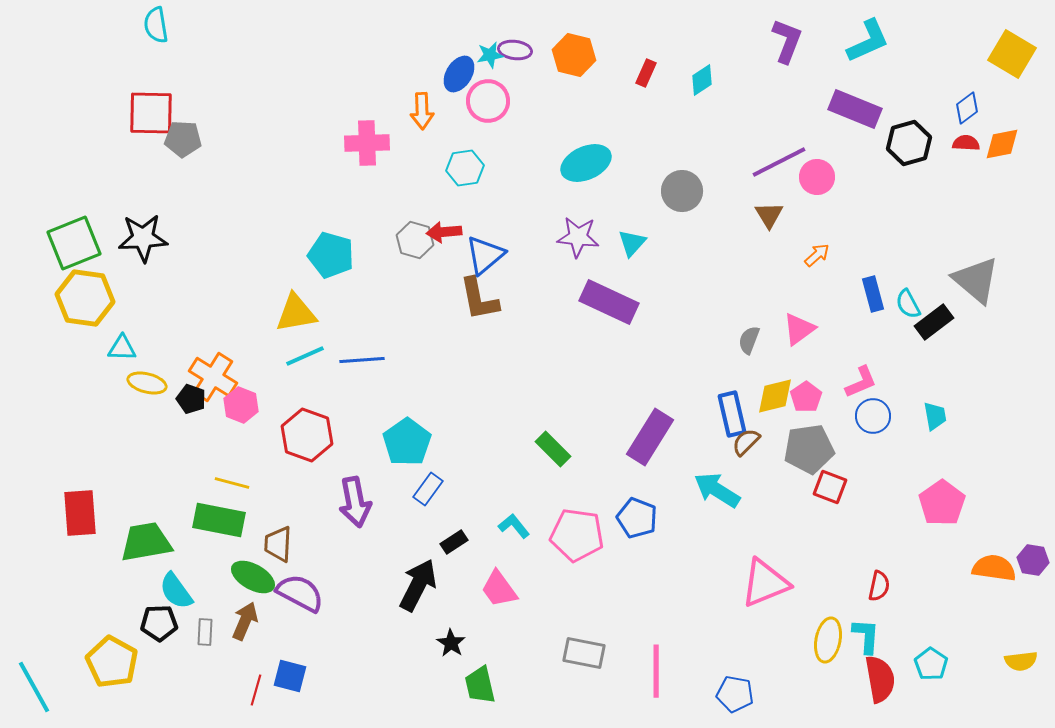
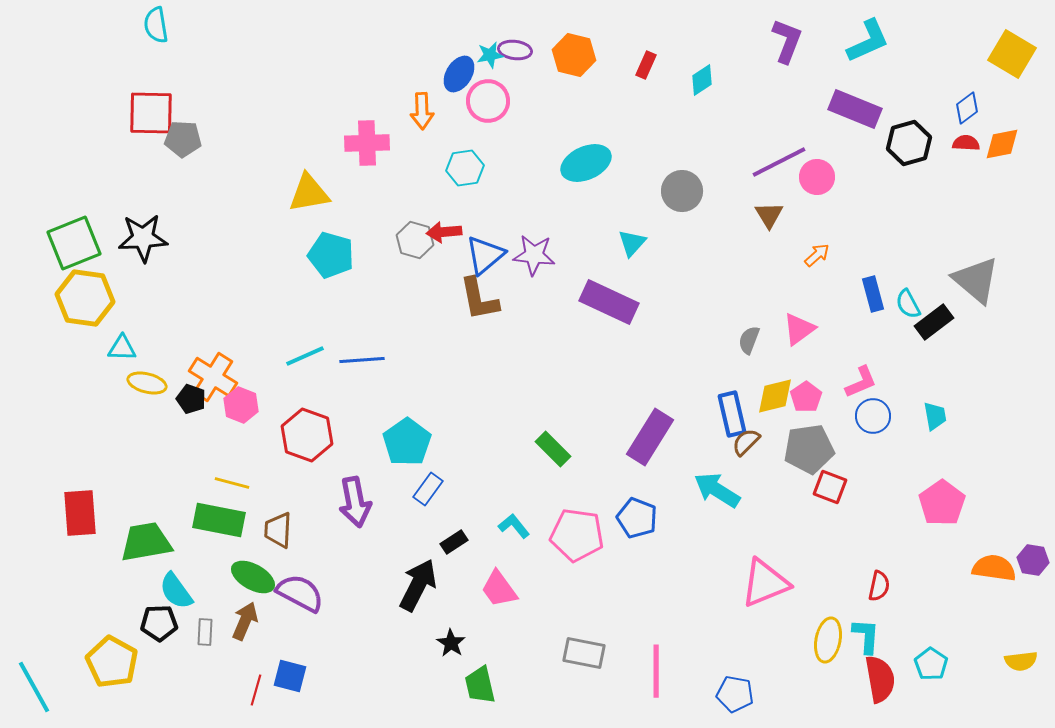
red rectangle at (646, 73): moved 8 px up
purple star at (578, 237): moved 44 px left, 18 px down
yellow triangle at (296, 313): moved 13 px right, 120 px up
brown trapezoid at (278, 544): moved 14 px up
